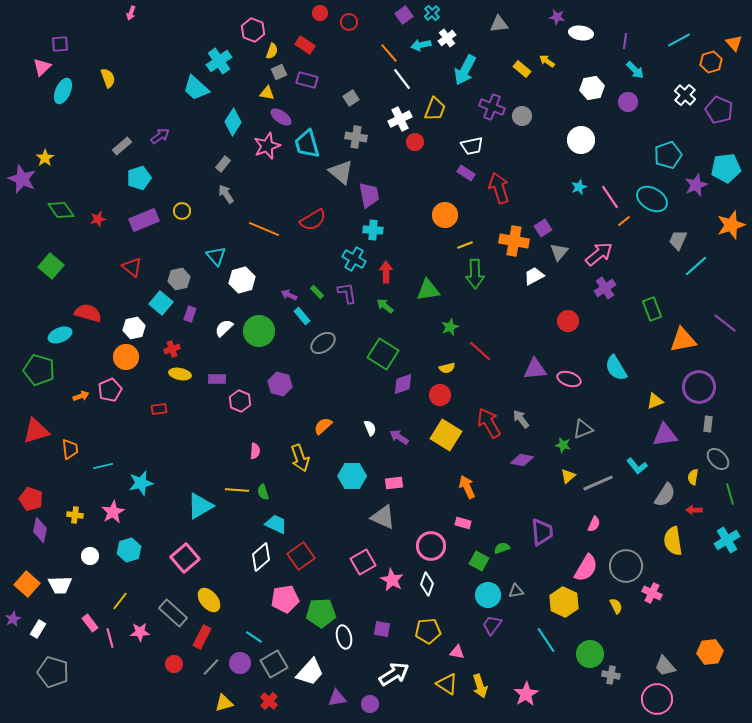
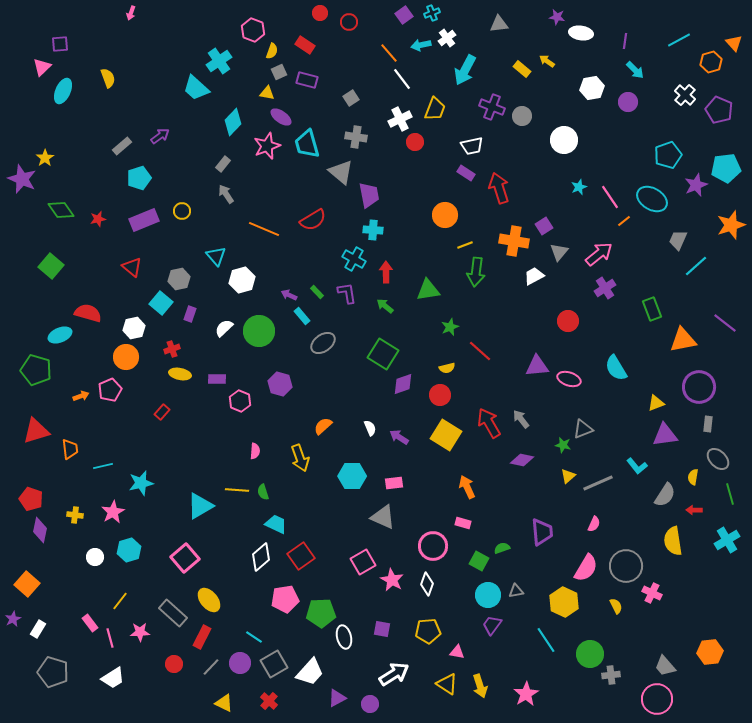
cyan cross at (432, 13): rotated 21 degrees clockwise
cyan diamond at (233, 122): rotated 12 degrees clockwise
white circle at (581, 140): moved 17 px left
purple square at (543, 228): moved 1 px right, 2 px up
green arrow at (475, 274): moved 1 px right, 2 px up; rotated 8 degrees clockwise
purple triangle at (535, 369): moved 2 px right, 3 px up
green pentagon at (39, 370): moved 3 px left
yellow triangle at (655, 401): moved 1 px right, 2 px down
red rectangle at (159, 409): moved 3 px right, 3 px down; rotated 42 degrees counterclockwise
pink circle at (431, 546): moved 2 px right
white circle at (90, 556): moved 5 px right, 1 px down
white trapezoid at (60, 585): moved 53 px right, 93 px down; rotated 30 degrees counterclockwise
gray cross at (611, 675): rotated 18 degrees counterclockwise
purple triangle at (337, 698): rotated 18 degrees counterclockwise
yellow triangle at (224, 703): rotated 42 degrees clockwise
